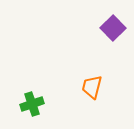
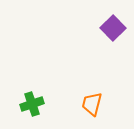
orange trapezoid: moved 17 px down
